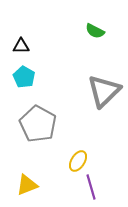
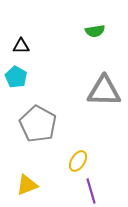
green semicircle: rotated 36 degrees counterclockwise
cyan pentagon: moved 8 px left
gray triangle: rotated 45 degrees clockwise
purple line: moved 4 px down
